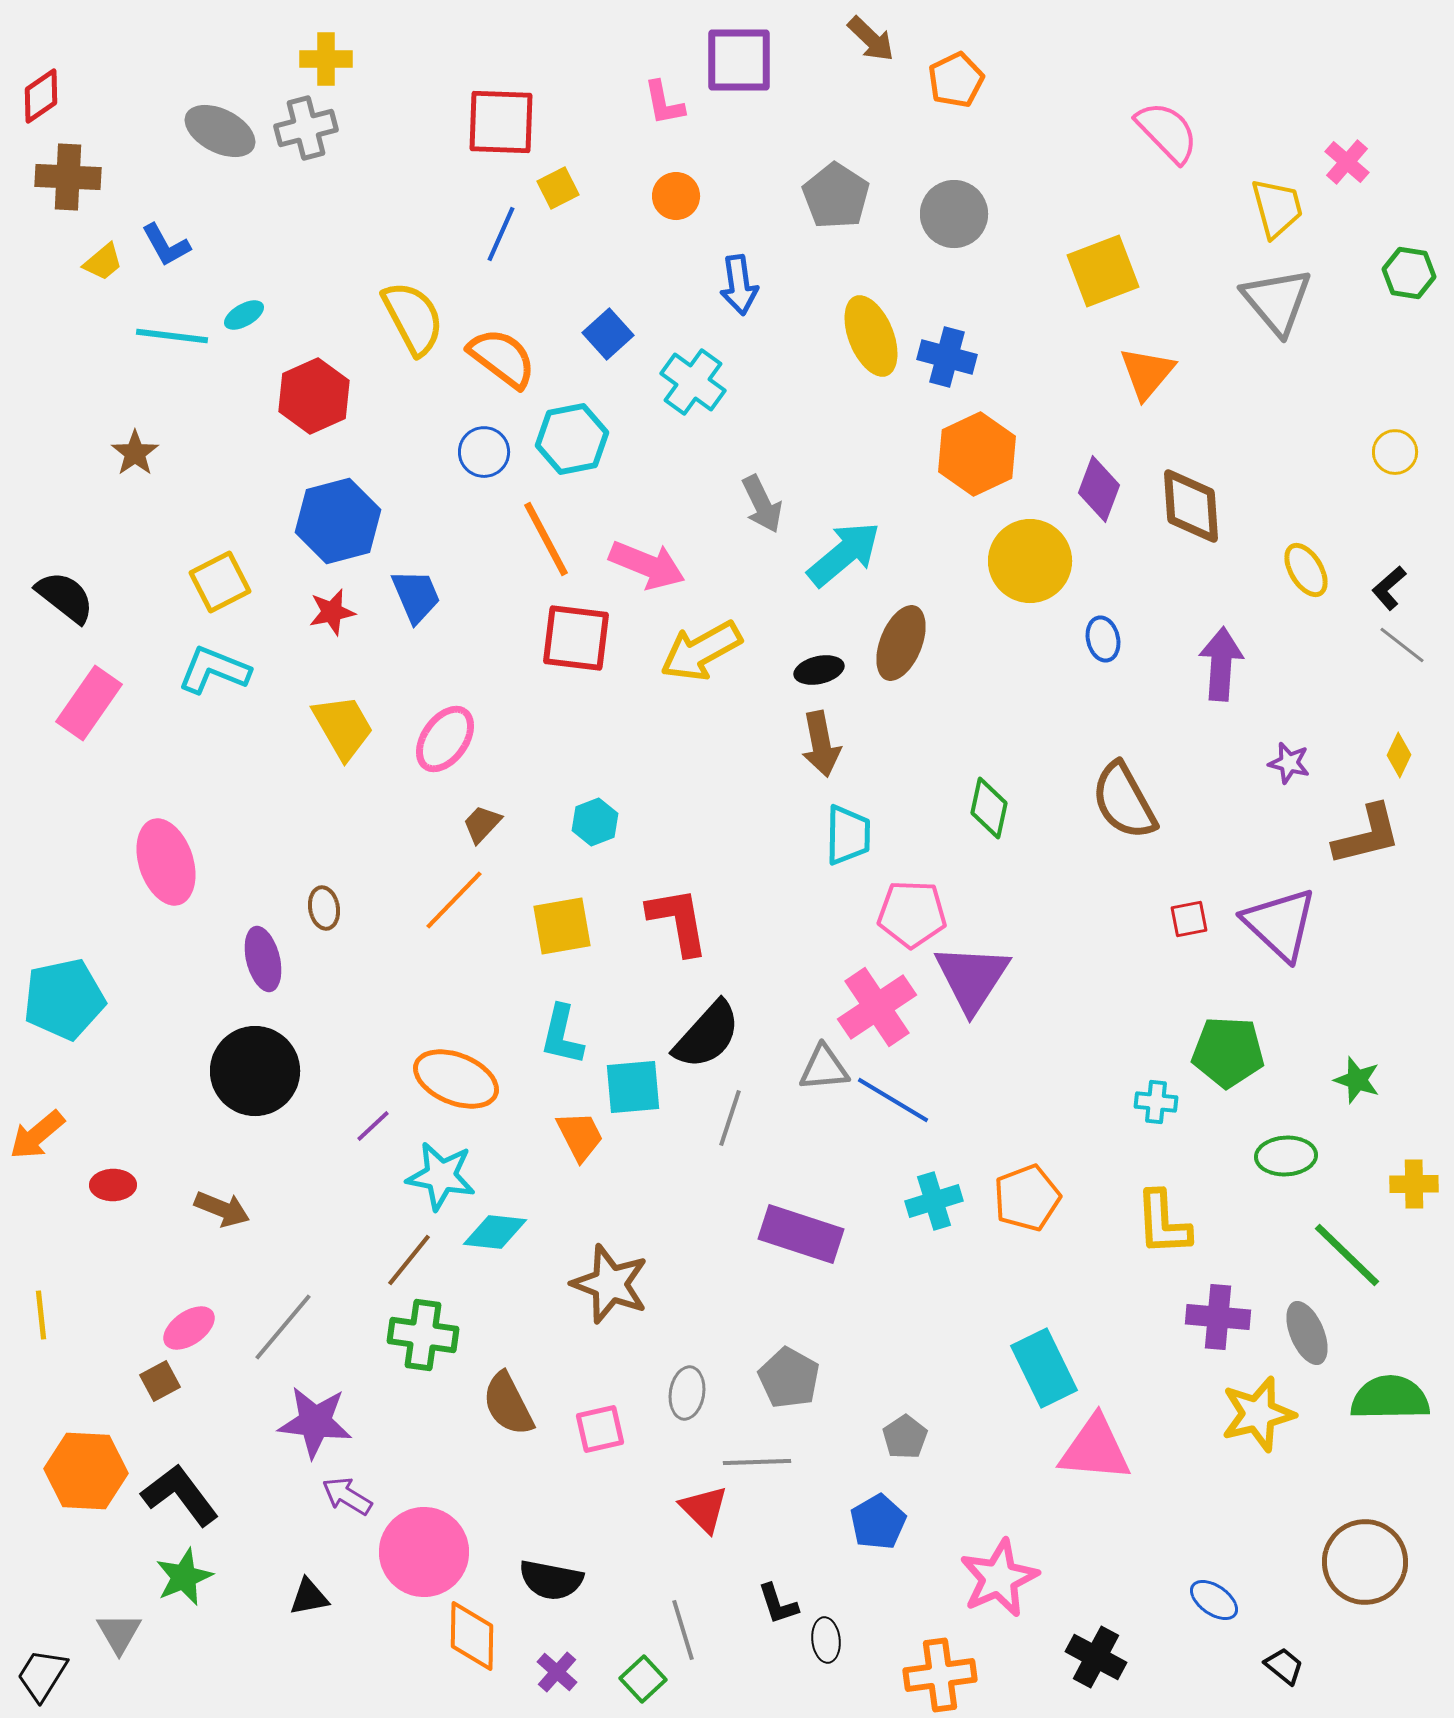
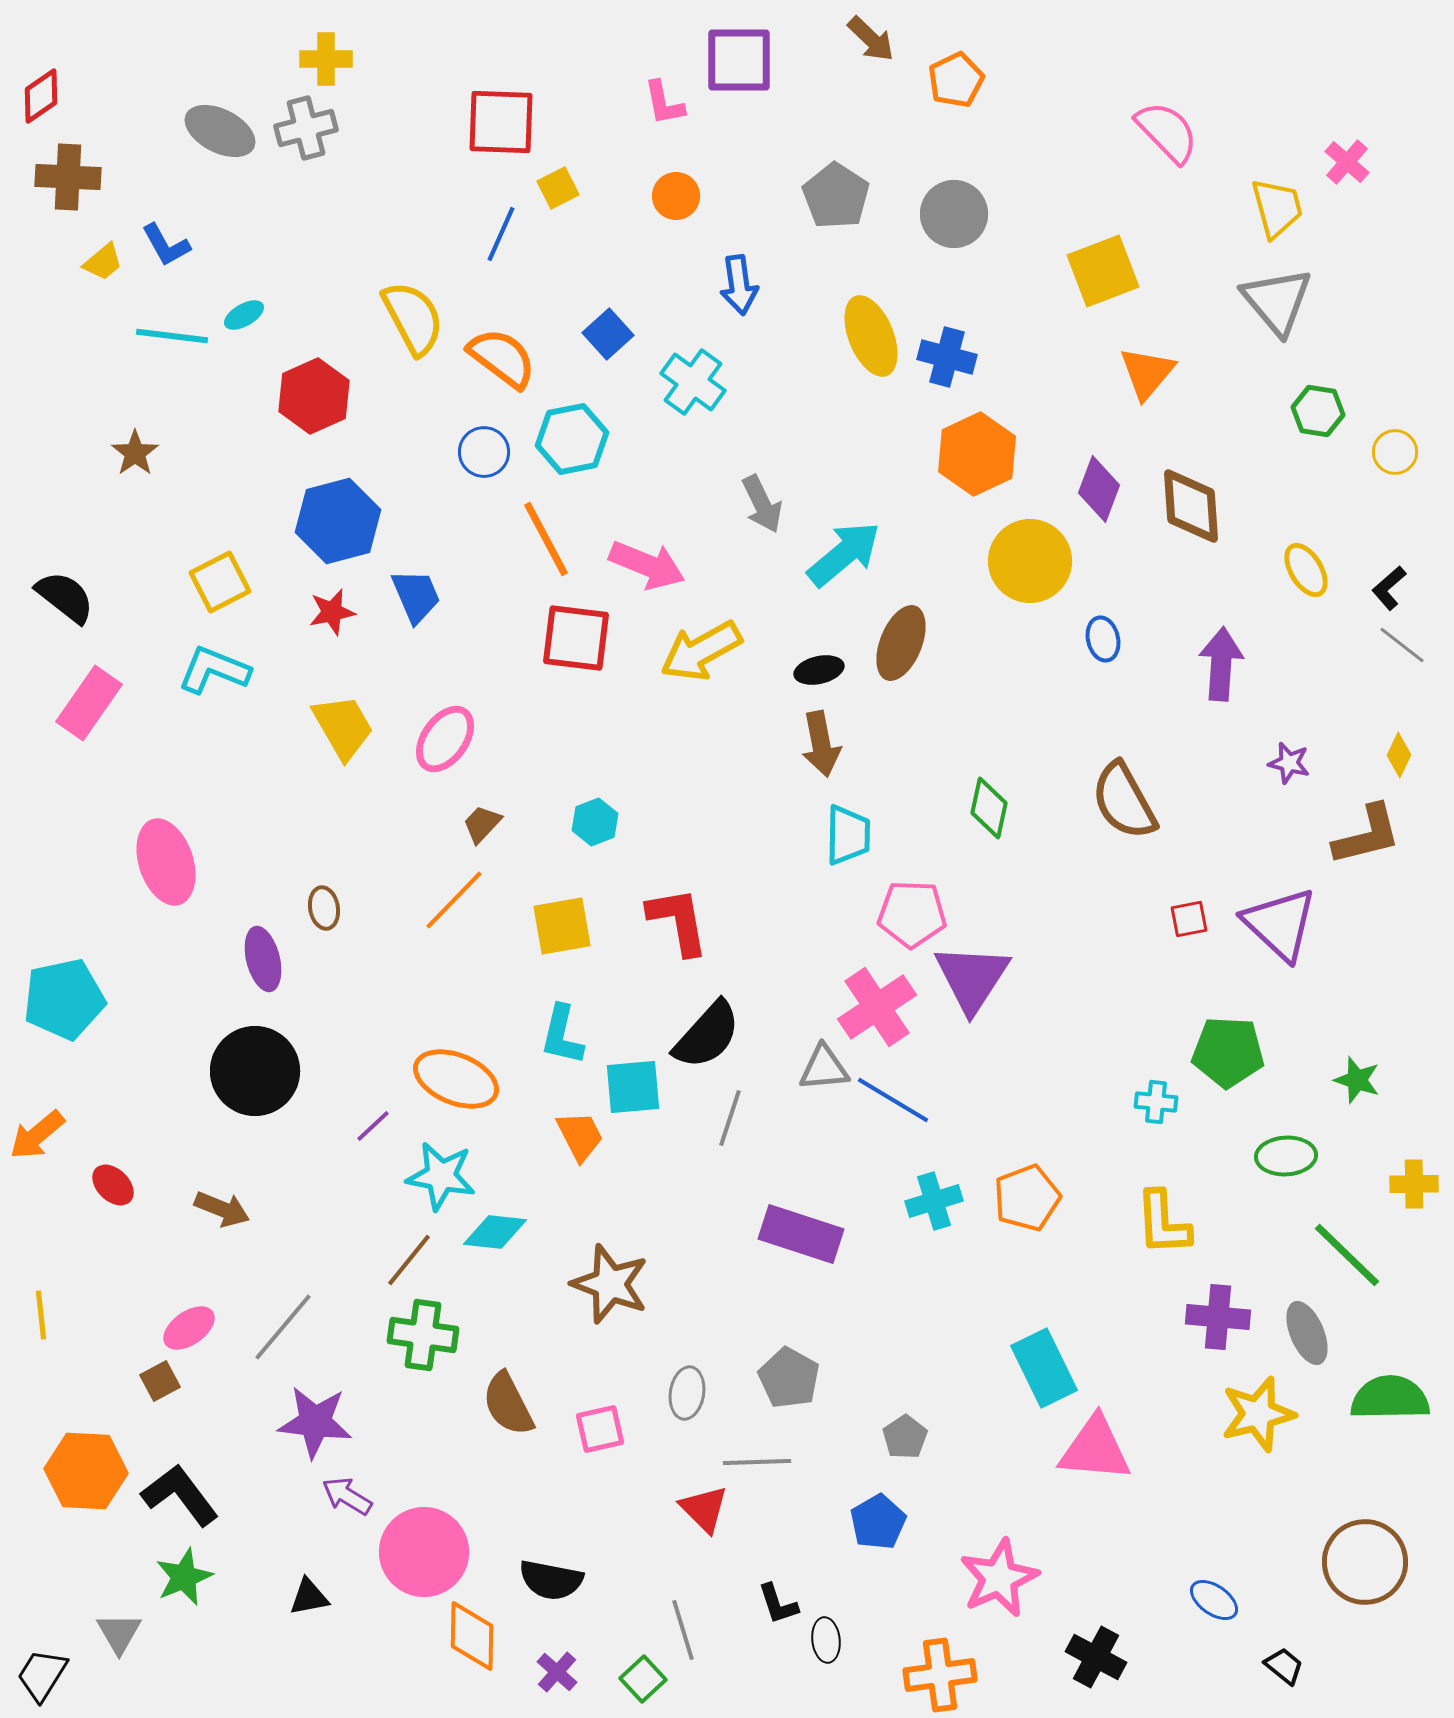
green hexagon at (1409, 273): moved 91 px left, 138 px down
red ellipse at (113, 1185): rotated 45 degrees clockwise
